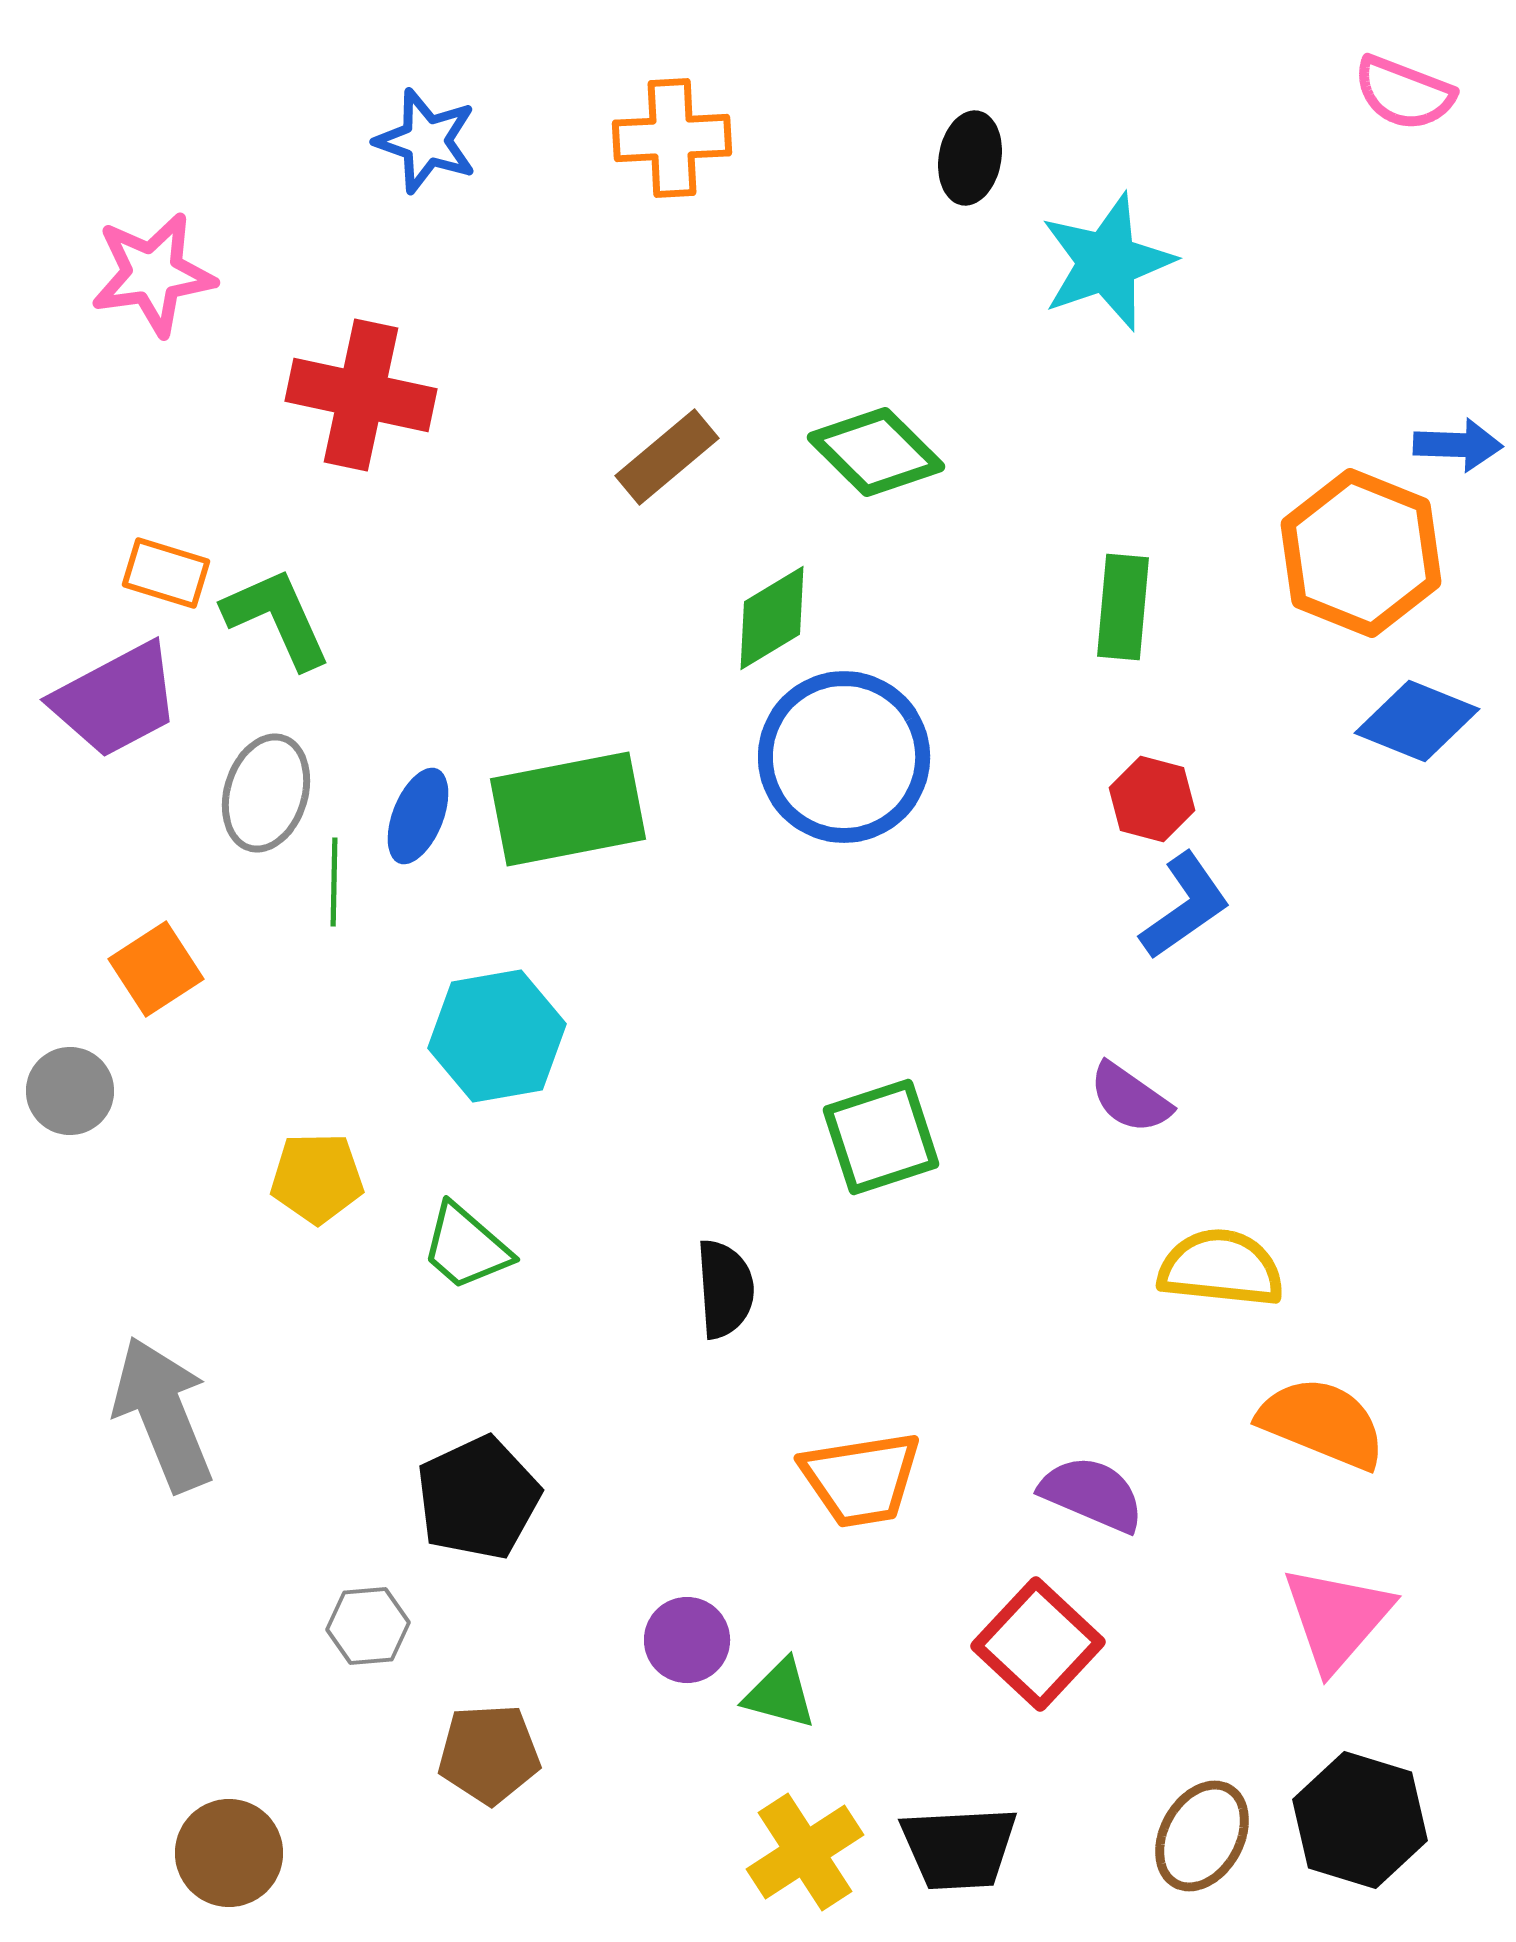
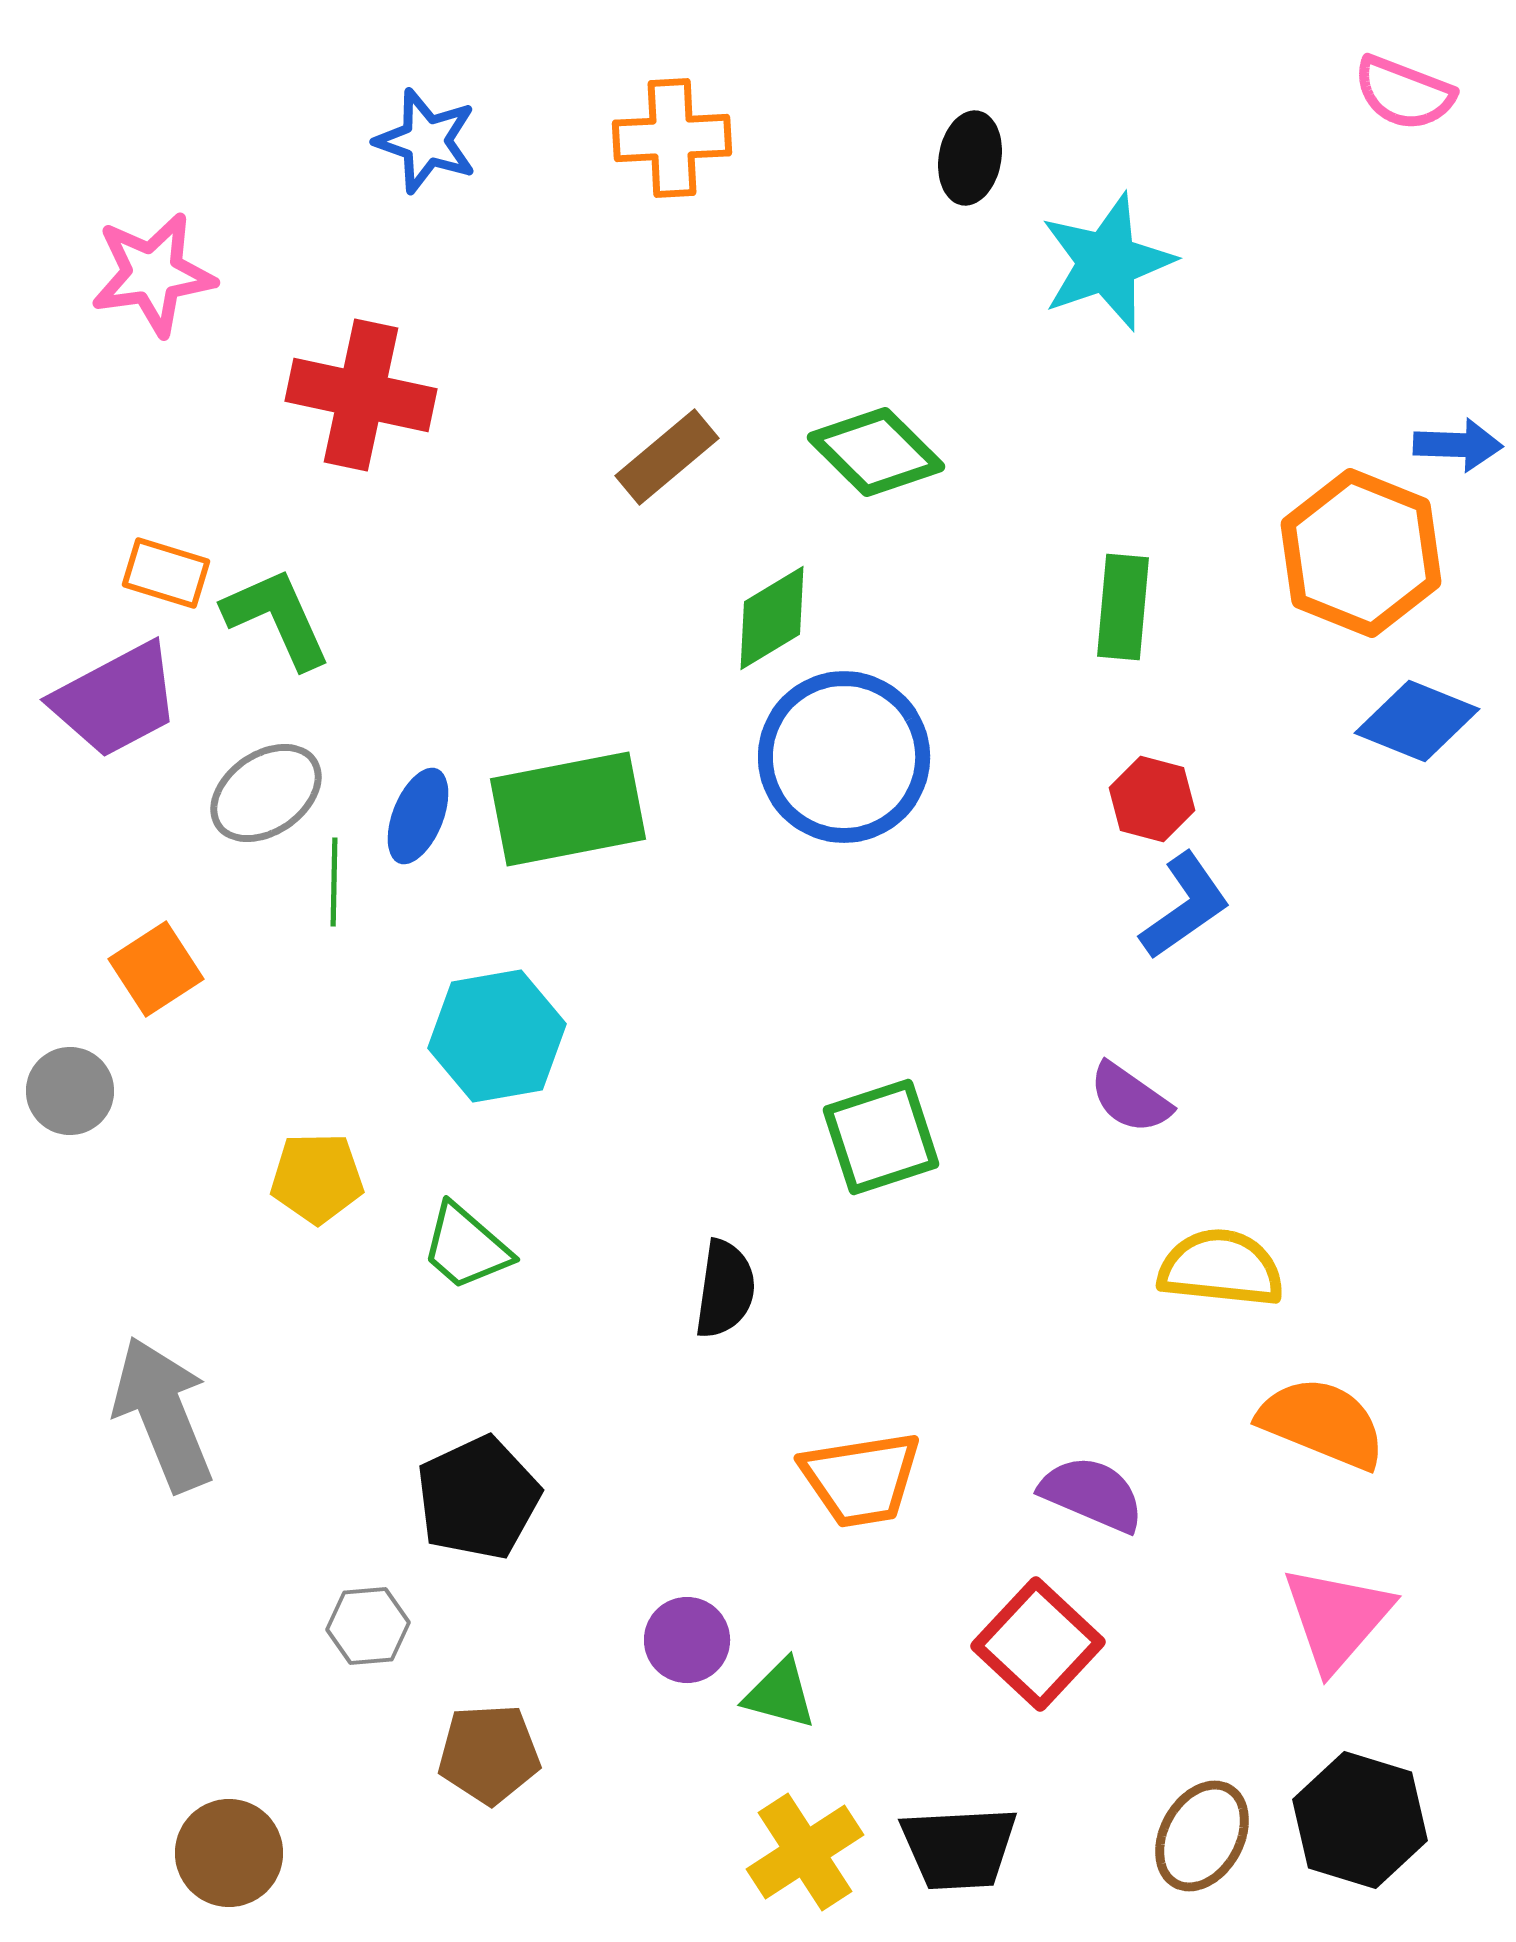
gray ellipse at (266, 793): rotated 38 degrees clockwise
black semicircle at (725, 1289): rotated 12 degrees clockwise
